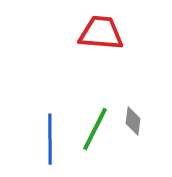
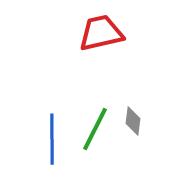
red trapezoid: rotated 18 degrees counterclockwise
blue line: moved 2 px right
